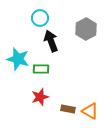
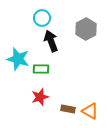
cyan circle: moved 2 px right
